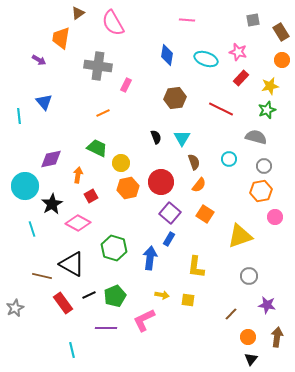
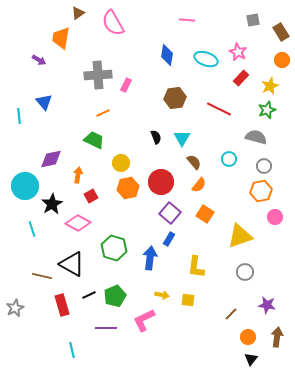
pink star at (238, 52): rotated 12 degrees clockwise
gray cross at (98, 66): moved 9 px down; rotated 12 degrees counterclockwise
yellow star at (270, 86): rotated 12 degrees counterclockwise
red line at (221, 109): moved 2 px left
green trapezoid at (97, 148): moved 3 px left, 8 px up
brown semicircle at (194, 162): rotated 21 degrees counterclockwise
gray circle at (249, 276): moved 4 px left, 4 px up
red rectangle at (63, 303): moved 1 px left, 2 px down; rotated 20 degrees clockwise
